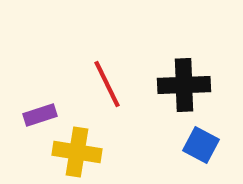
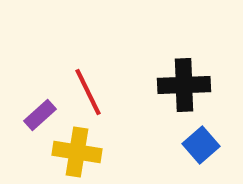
red line: moved 19 px left, 8 px down
purple rectangle: rotated 24 degrees counterclockwise
blue square: rotated 21 degrees clockwise
